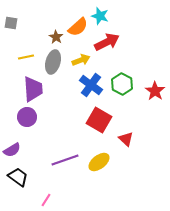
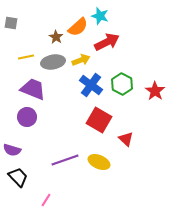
gray ellipse: rotated 65 degrees clockwise
purple trapezoid: rotated 64 degrees counterclockwise
purple semicircle: rotated 48 degrees clockwise
yellow ellipse: rotated 60 degrees clockwise
black trapezoid: rotated 10 degrees clockwise
